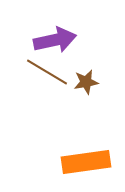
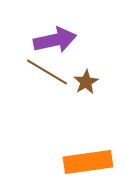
brown star: rotated 20 degrees counterclockwise
orange rectangle: moved 2 px right
